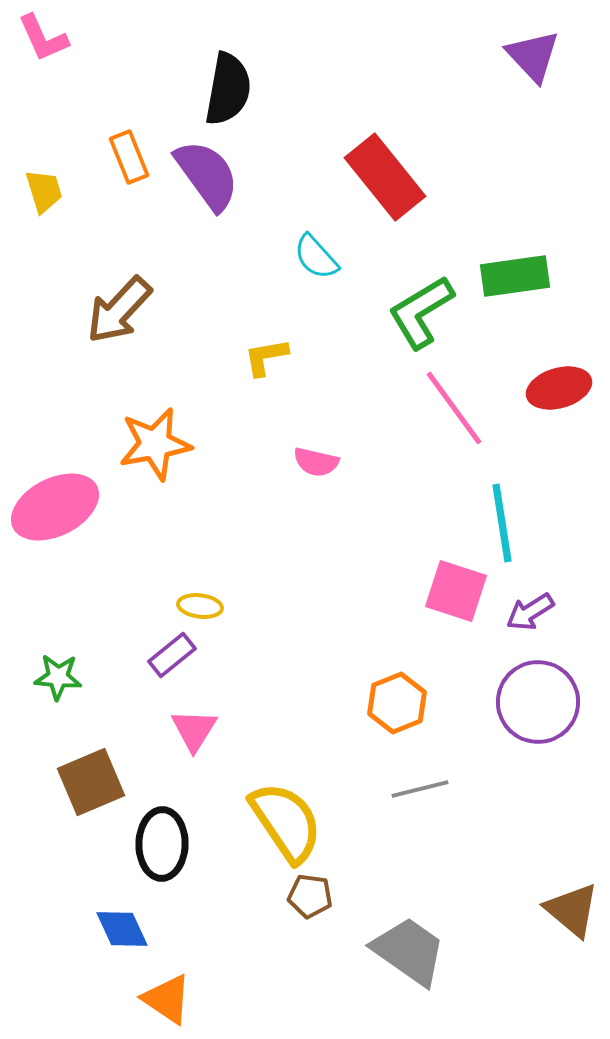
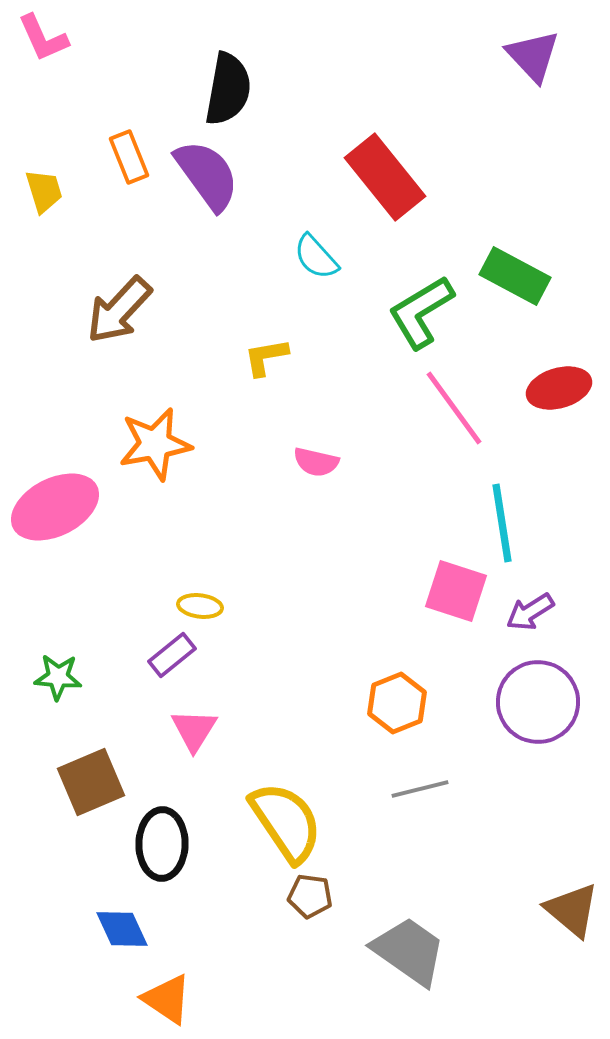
green rectangle: rotated 36 degrees clockwise
